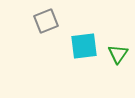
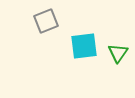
green triangle: moved 1 px up
